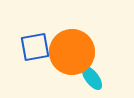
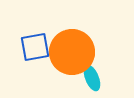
cyan ellipse: rotated 15 degrees clockwise
